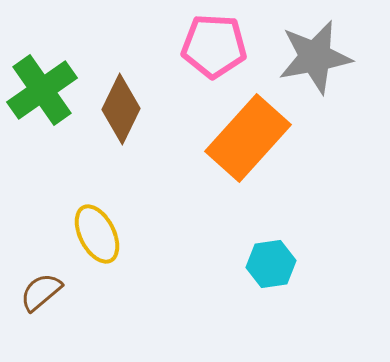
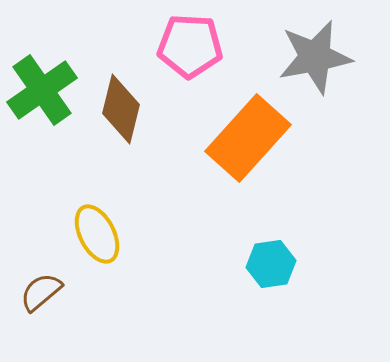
pink pentagon: moved 24 px left
brown diamond: rotated 12 degrees counterclockwise
